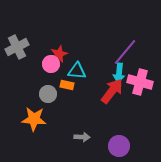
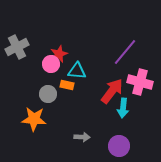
cyan arrow: moved 4 px right, 35 px down
